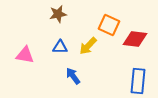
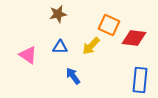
red diamond: moved 1 px left, 1 px up
yellow arrow: moved 3 px right
pink triangle: moved 3 px right; rotated 24 degrees clockwise
blue rectangle: moved 2 px right, 1 px up
